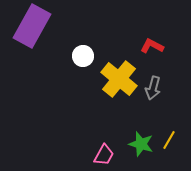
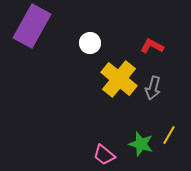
white circle: moved 7 px right, 13 px up
yellow line: moved 5 px up
pink trapezoid: rotated 100 degrees clockwise
